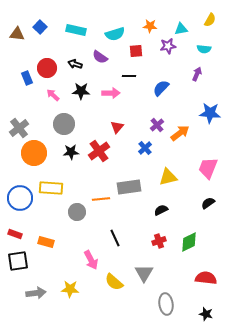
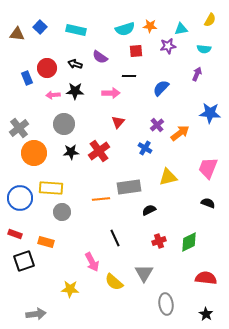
cyan semicircle at (115, 34): moved 10 px right, 5 px up
black star at (81, 91): moved 6 px left
pink arrow at (53, 95): rotated 48 degrees counterclockwise
red triangle at (117, 127): moved 1 px right, 5 px up
blue cross at (145, 148): rotated 16 degrees counterclockwise
black semicircle at (208, 203): rotated 56 degrees clockwise
black semicircle at (161, 210): moved 12 px left
gray circle at (77, 212): moved 15 px left
pink arrow at (91, 260): moved 1 px right, 2 px down
black square at (18, 261): moved 6 px right; rotated 10 degrees counterclockwise
gray arrow at (36, 293): moved 21 px down
black star at (206, 314): rotated 16 degrees clockwise
